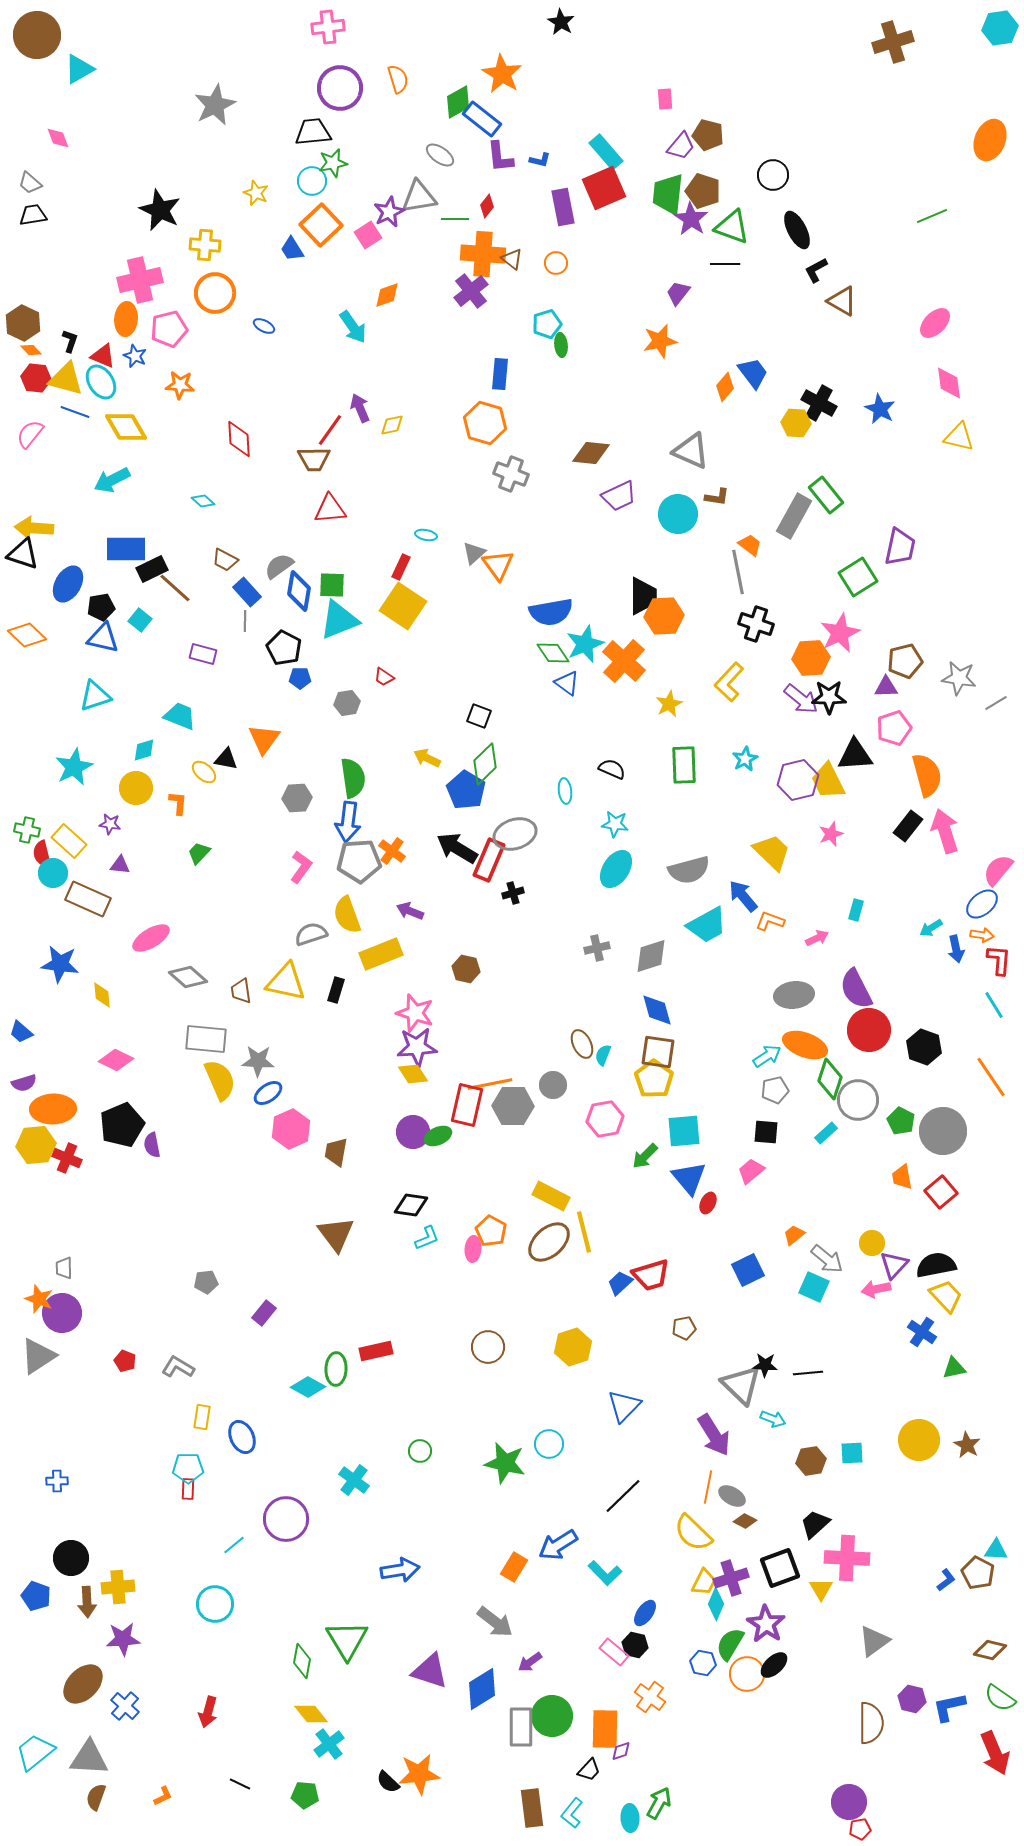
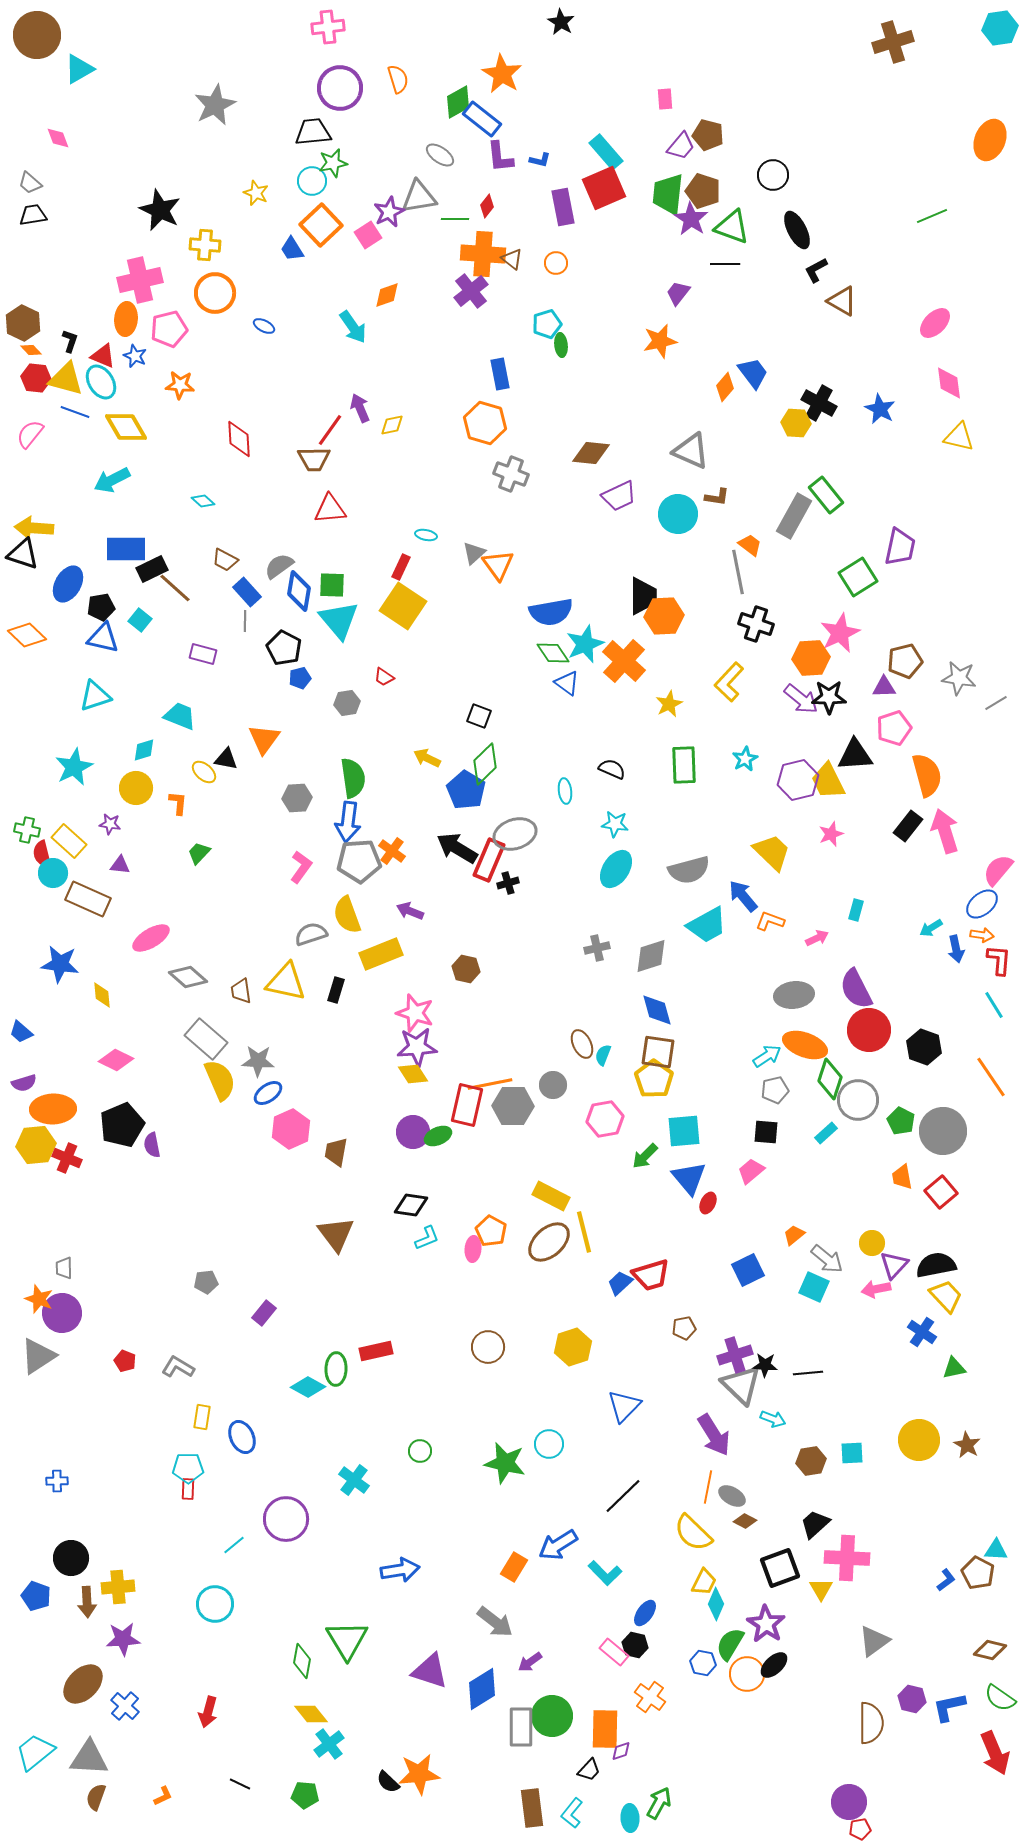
blue rectangle at (500, 374): rotated 16 degrees counterclockwise
cyan triangle at (339, 620): rotated 48 degrees counterclockwise
blue pentagon at (300, 678): rotated 15 degrees counterclockwise
purple triangle at (886, 687): moved 2 px left
black cross at (513, 893): moved 5 px left, 10 px up
gray rectangle at (206, 1039): rotated 36 degrees clockwise
purple cross at (731, 1578): moved 4 px right, 223 px up
